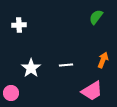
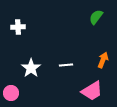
white cross: moved 1 px left, 2 px down
